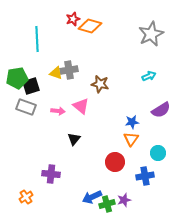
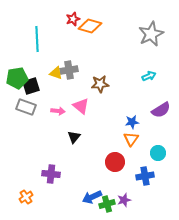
brown star: rotated 18 degrees counterclockwise
black triangle: moved 2 px up
